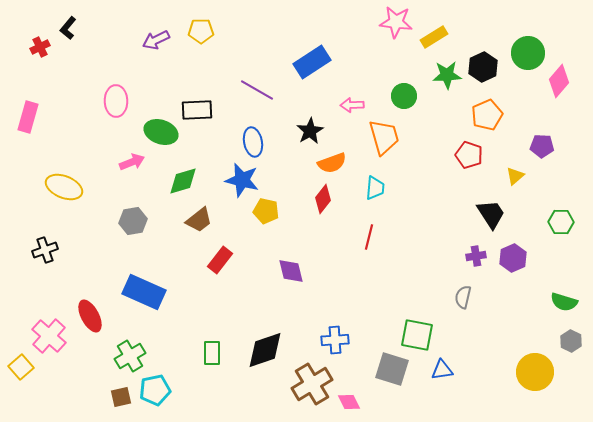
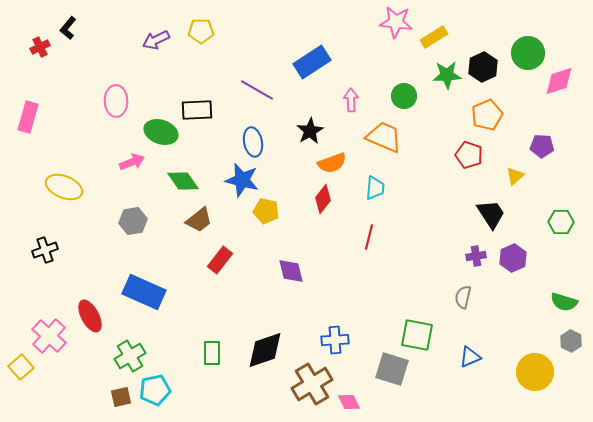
pink diamond at (559, 81): rotated 32 degrees clockwise
pink arrow at (352, 105): moved 1 px left, 5 px up; rotated 90 degrees clockwise
orange trapezoid at (384, 137): rotated 51 degrees counterclockwise
green diamond at (183, 181): rotated 72 degrees clockwise
blue triangle at (442, 370): moved 28 px right, 13 px up; rotated 15 degrees counterclockwise
